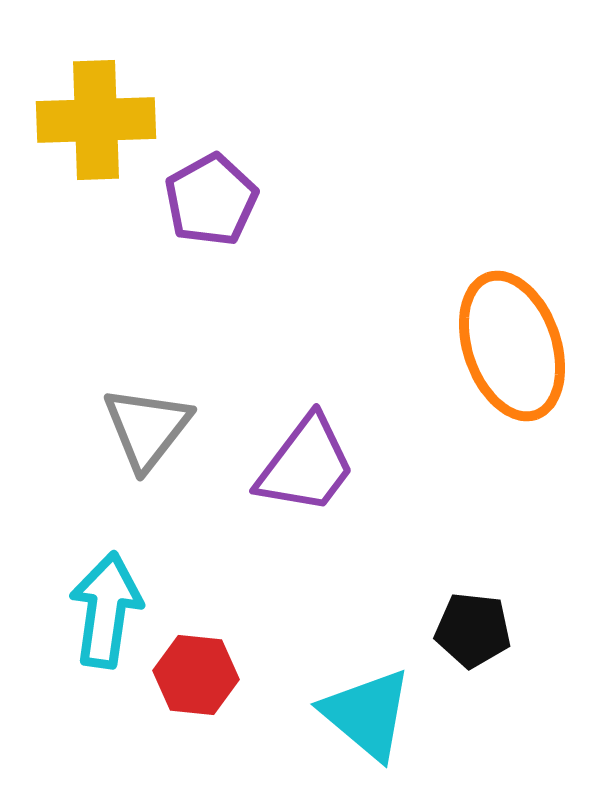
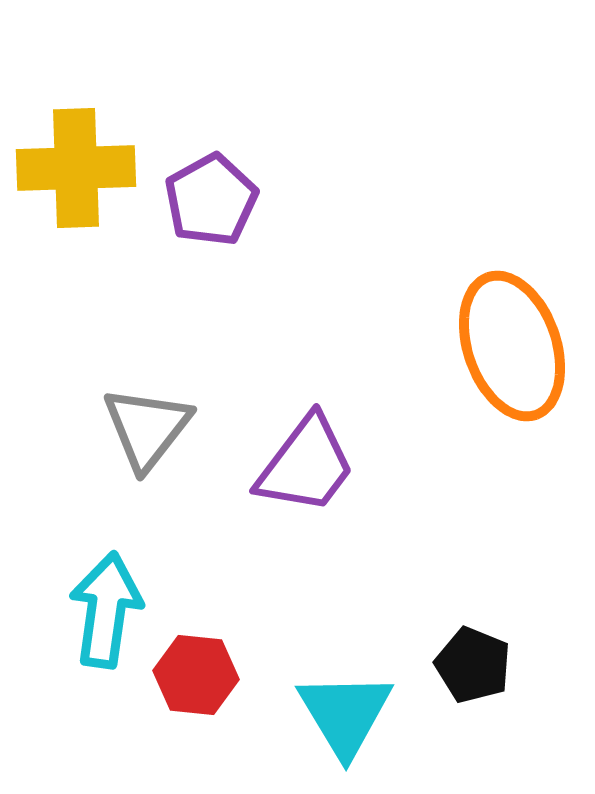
yellow cross: moved 20 px left, 48 px down
black pentagon: moved 35 px down; rotated 16 degrees clockwise
cyan triangle: moved 22 px left; rotated 19 degrees clockwise
